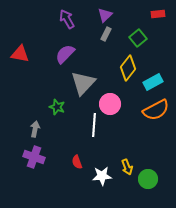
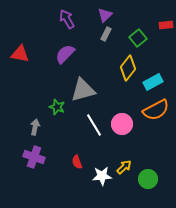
red rectangle: moved 8 px right, 11 px down
gray triangle: moved 7 px down; rotated 32 degrees clockwise
pink circle: moved 12 px right, 20 px down
white line: rotated 35 degrees counterclockwise
gray arrow: moved 2 px up
yellow arrow: moved 3 px left; rotated 112 degrees counterclockwise
